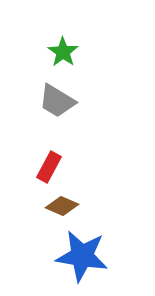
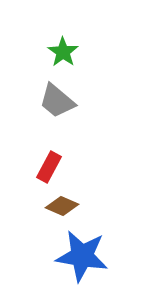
gray trapezoid: rotated 9 degrees clockwise
